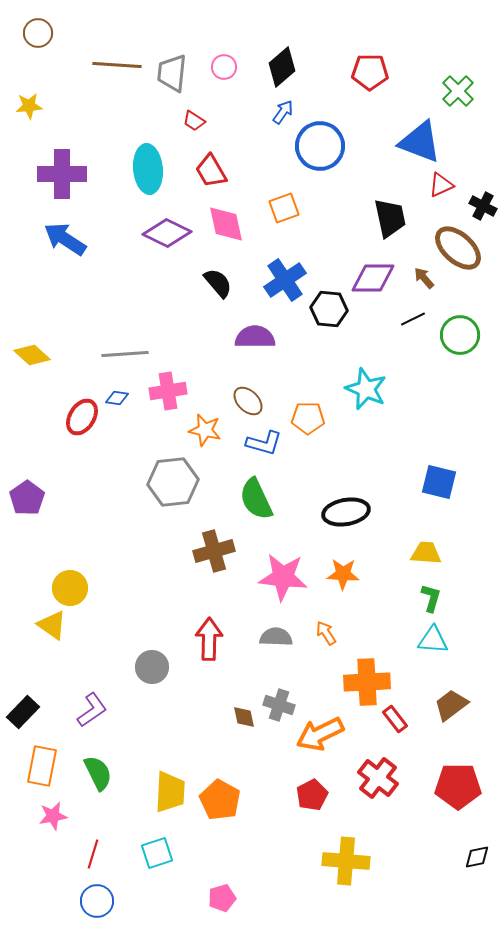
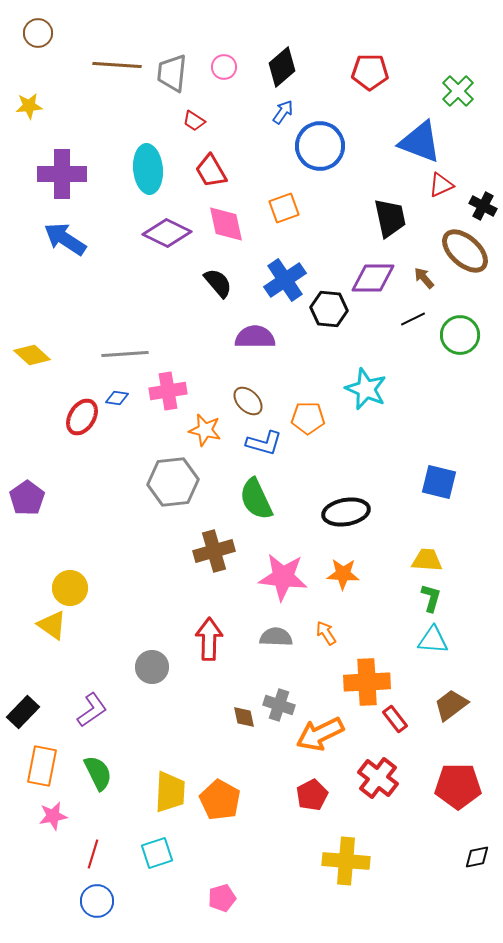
brown ellipse at (458, 248): moved 7 px right, 3 px down
yellow trapezoid at (426, 553): moved 1 px right, 7 px down
